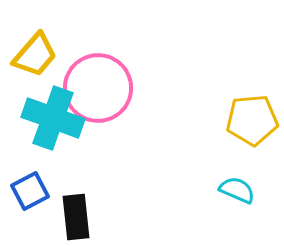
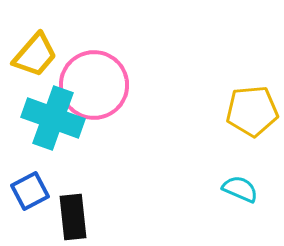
pink circle: moved 4 px left, 3 px up
yellow pentagon: moved 9 px up
cyan semicircle: moved 3 px right, 1 px up
black rectangle: moved 3 px left
